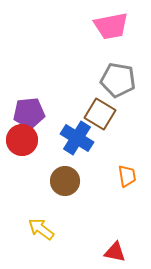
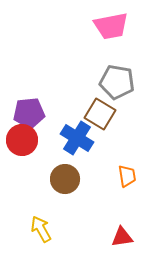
gray pentagon: moved 1 px left, 2 px down
brown circle: moved 2 px up
yellow arrow: rotated 24 degrees clockwise
red triangle: moved 7 px right, 15 px up; rotated 20 degrees counterclockwise
